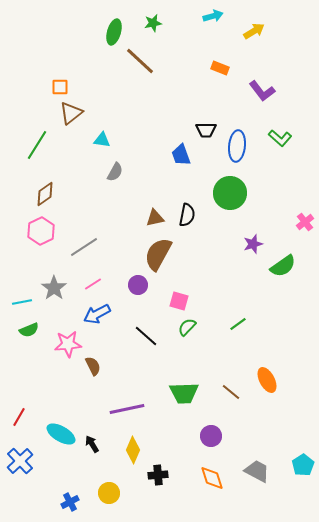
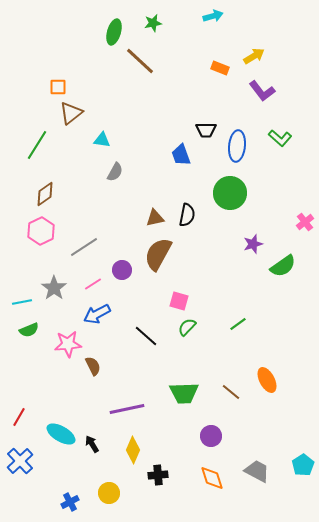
yellow arrow at (254, 31): moved 25 px down
orange square at (60, 87): moved 2 px left
purple circle at (138, 285): moved 16 px left, 15 px up
